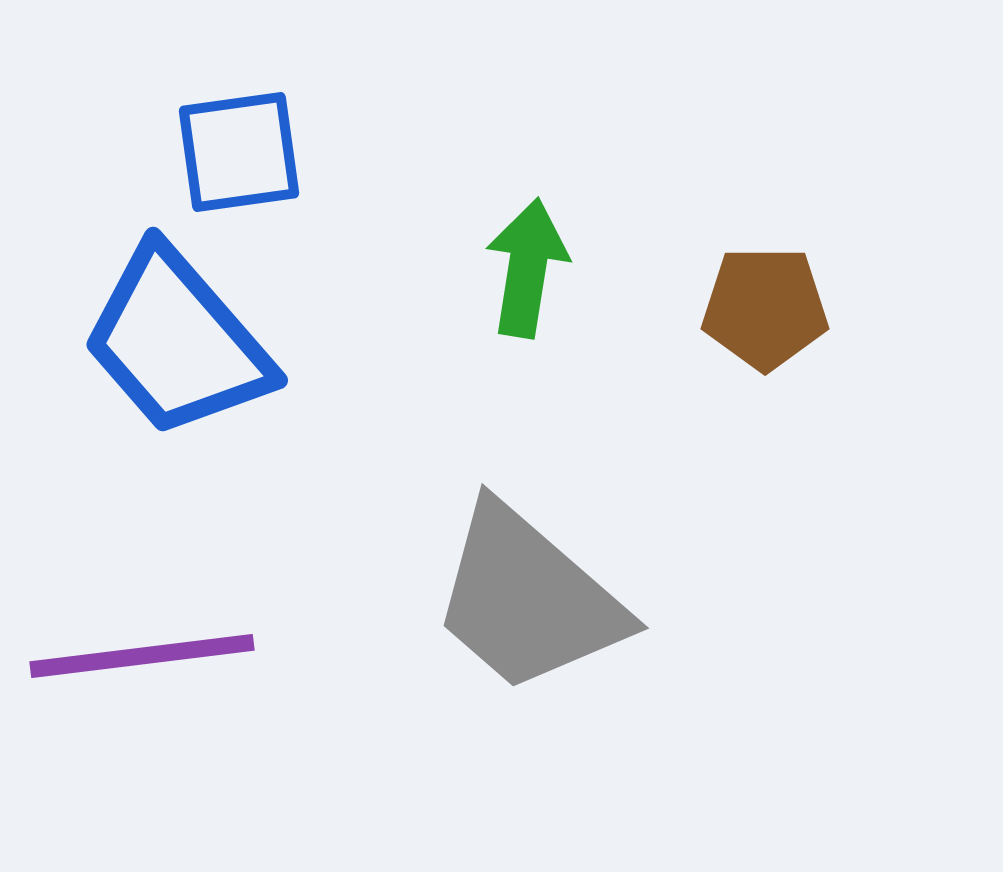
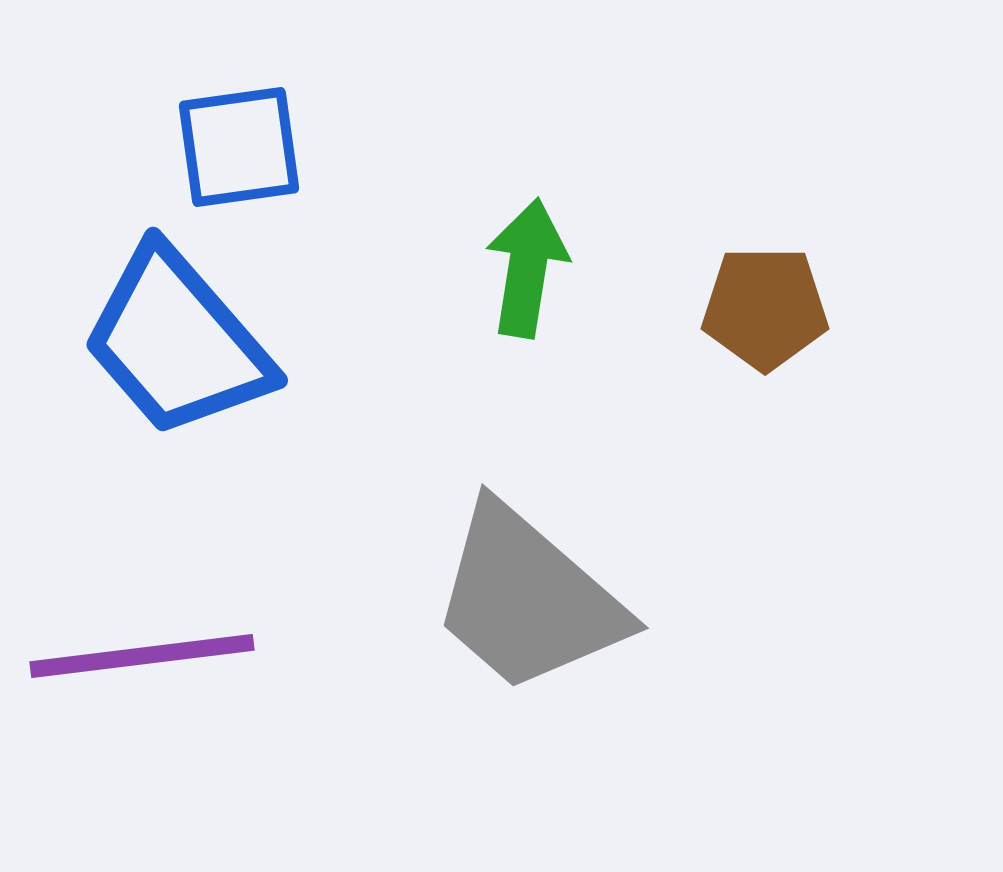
blue square: moved 5 px up
